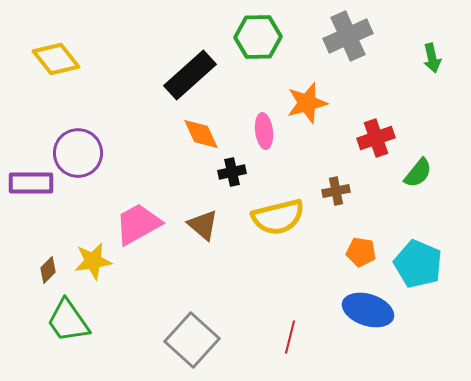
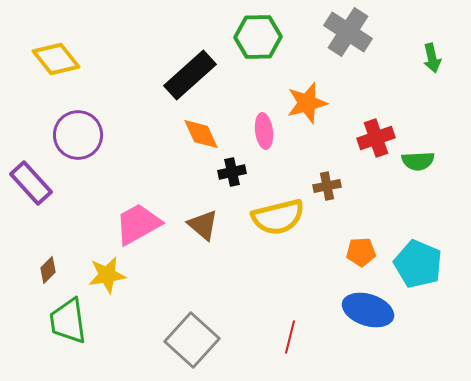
gray cross: moved 4 px up; rotated 33 degrees counterclockwise
purple circle: moved 18 px up
green semicircle: moved 12 px up; rotated 48 degrees clockwise
purple rectangle: rotated 48 degrees clockwise
brown cross: moved 9 px left, 5 px up
orange pentagon: rotated 12 degrees counterclockwise
yellow star: moved 14 px right, 14 px down
green trapezoid: rotated 27 degrees clockwise
